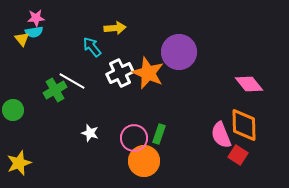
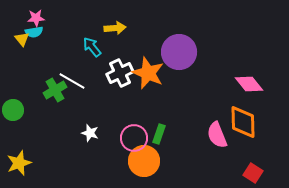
orange diamond: moved 1 px left, 3 px up
pink semicircle: moved 4 px left
red square: moved 15 px right, 18 px down
